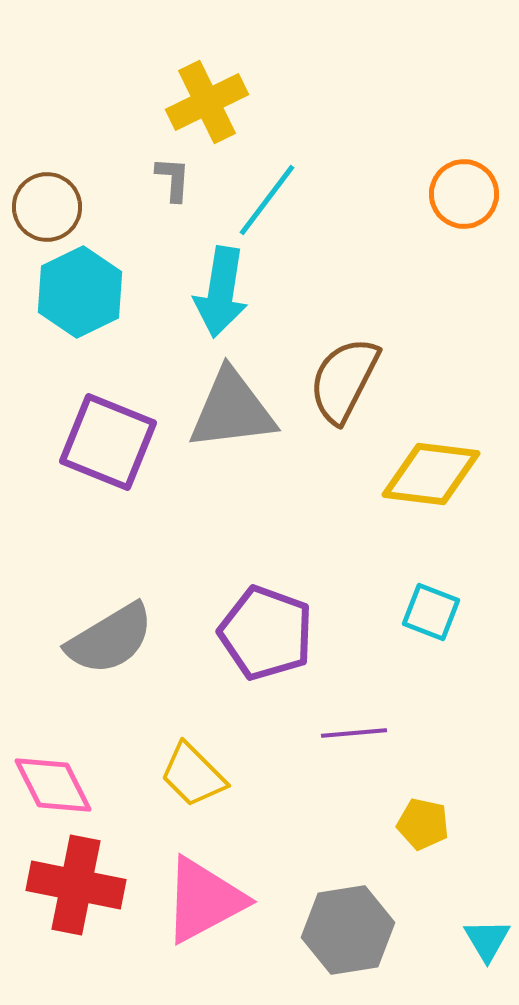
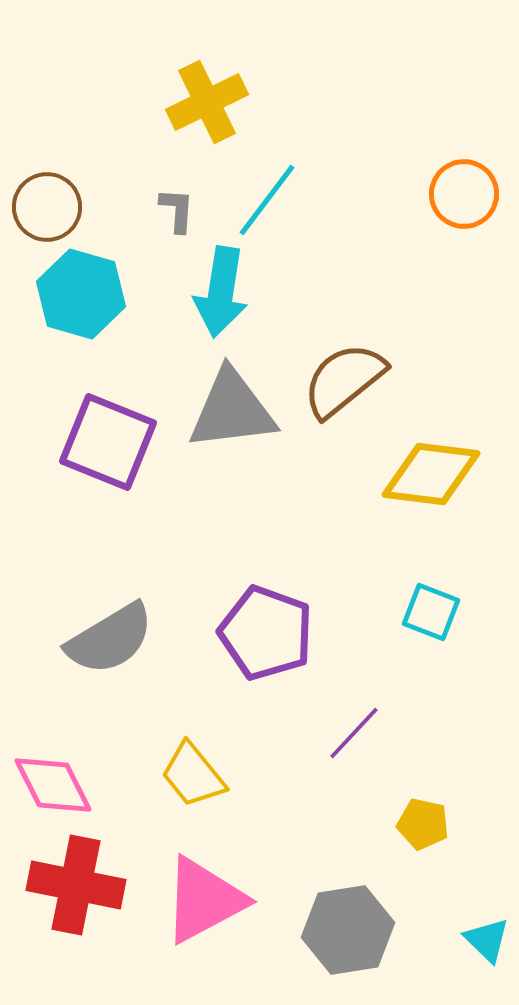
gray L-shape: moved 4 px right, 31 px down
cyan hexagon: moved 1 px right, 2 px down; rotated 18 degrees counterclockwise
brown semicircle: rotated 24 degrees clockwise
purple line: rotated 42 degrees counterclockwise
yellow trapezoid: rotated 6 degrees clockwise
cyan triangle: rotated 15 degrees counterclockwise
